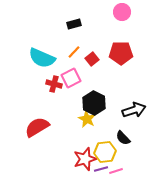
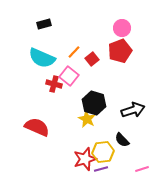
pink circle: moved 16 px down
black rectangle: moved 30 px left
red pentagon: moved 1 px left, 2 px up; rotated 20 degrees counterclockwise
pink square: moved 2 px left, 2 px up; rotated 24 degrees counterclockwise
black hexagon: rotated 10 degrees counterclockwise
black arrow: moved 1 px left
red semicircle: rotated 55 degrees clockwise
black semicircle: moved 1 px left, 2 px down
yellow hexagon: moved 2 px left
pink line: moved 26 px right, 2 px up
